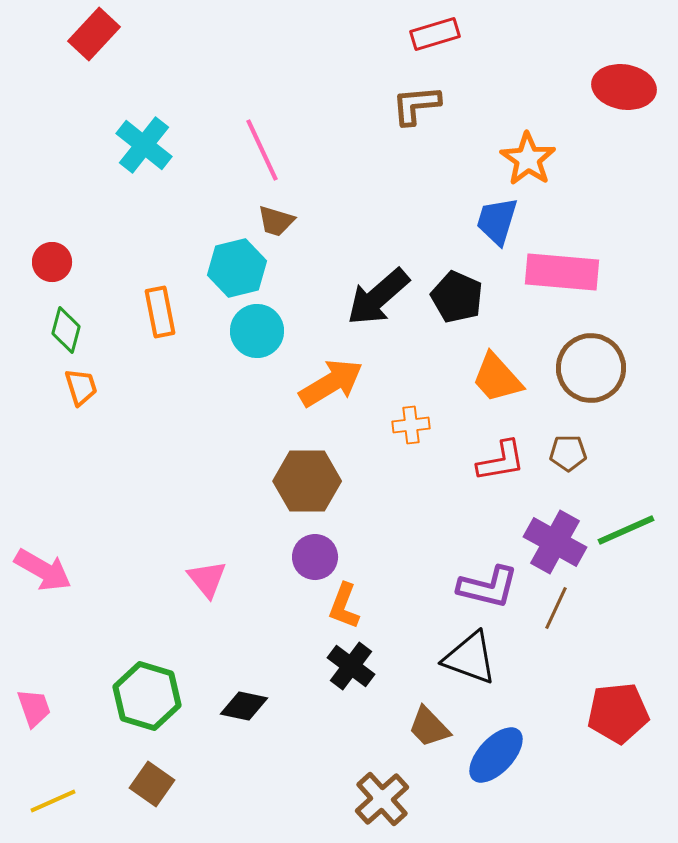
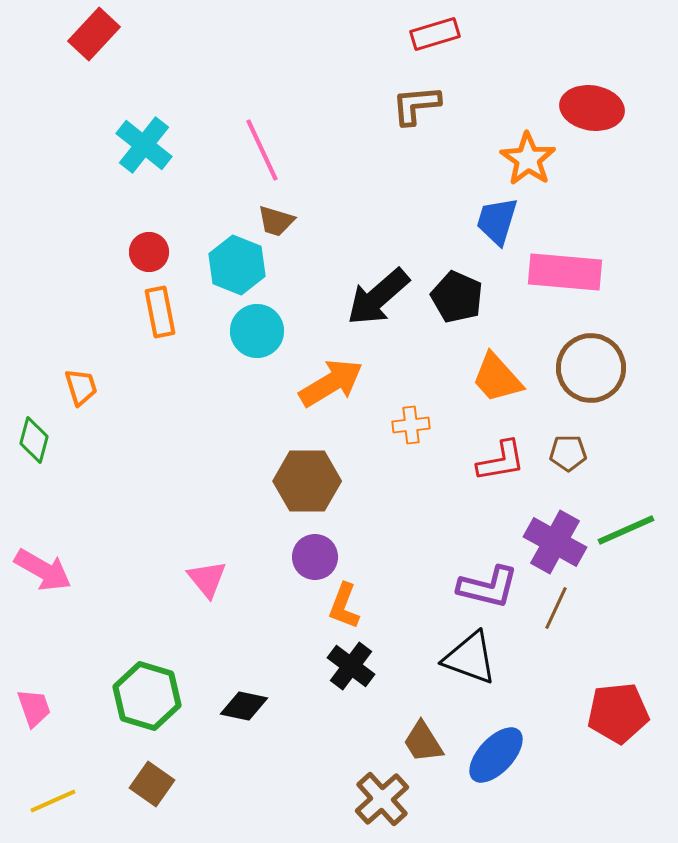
red ellipse at (624, 87): moved 32 px left, 21 px down
red circle at (52, 262): moved 97 px right, 10 px up
cyan hexagon at (237, 268): moved 3 px up; rotated 24 degrees counterclockwise
pink rectangle at (562, 272): moved 3 px right
green diamond at (66, 330): moved 32 px left, 110 px down
brown trapezoid at (429, 727): moved 6 px left, 15 px down; rotated 12 degrees clockwise
